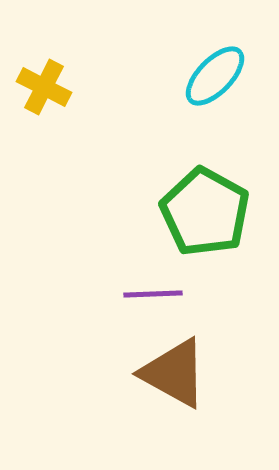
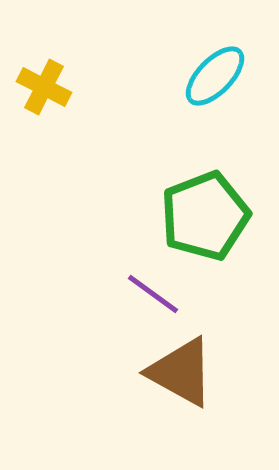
green pentagon: moved 4 px down; rotated 22 degrees clockwise
purple line: rotated 38 degrees clockwise
brown triangle: moved 7 px right, 1 px up
